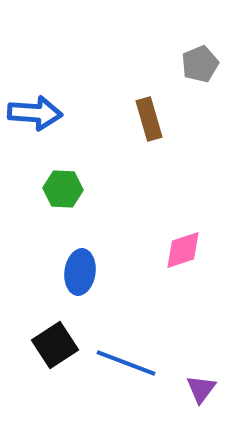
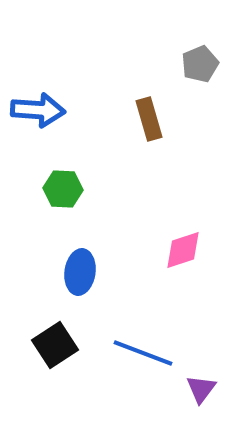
blue arrow: moved 3 px right, 3 px up
blue line: moved 17 px right, 10 px up
